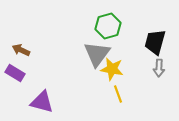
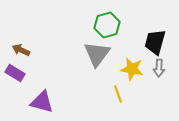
green hexagon: moved 1 px left, 1 px up
yellow star: moved 20 px right
